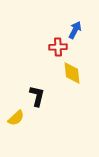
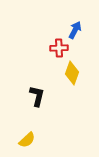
red cross: moved 1 px right, 1 px down
yellow diamond: rotated 25 degrees clockwise
yellow semicircle: moved 11 px right, 22 px down
